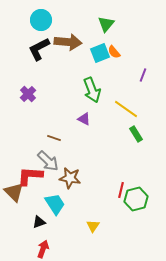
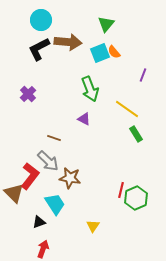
green arrow: moved 2 px left, 1 px up
yellow line: moved 1 px right
red L-shape: rotated 124 degrees clockwise
brown triangle: moved 1 px down
green hexagon: moved 1 px up; rotated 10 degrees counterclockwise
